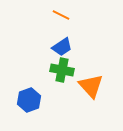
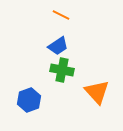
blue trapezoid: moved 4 px left, 1 px up
orange triangle: moved 6 px right, 6 px down
